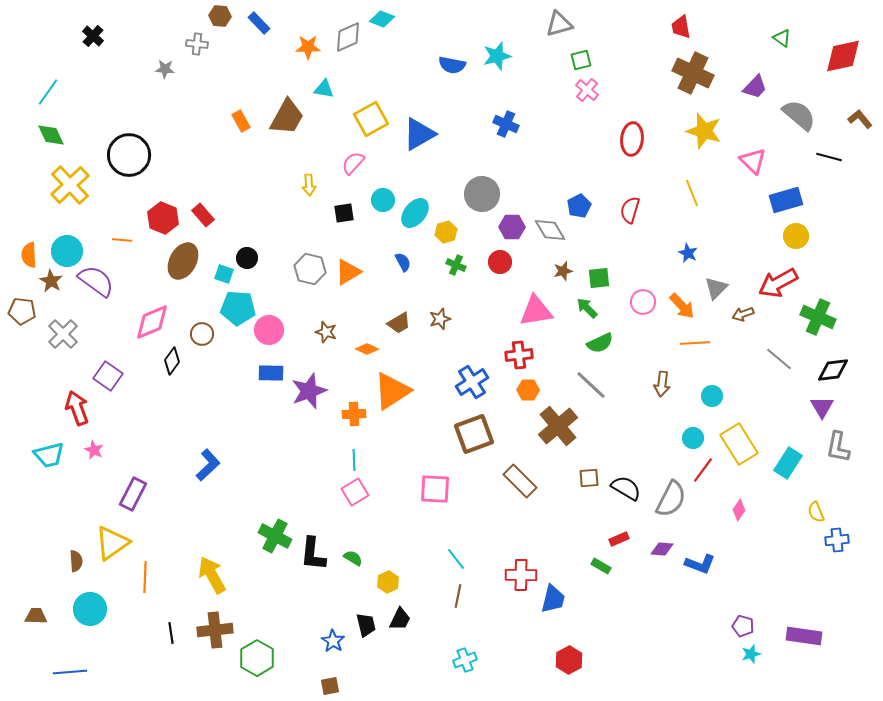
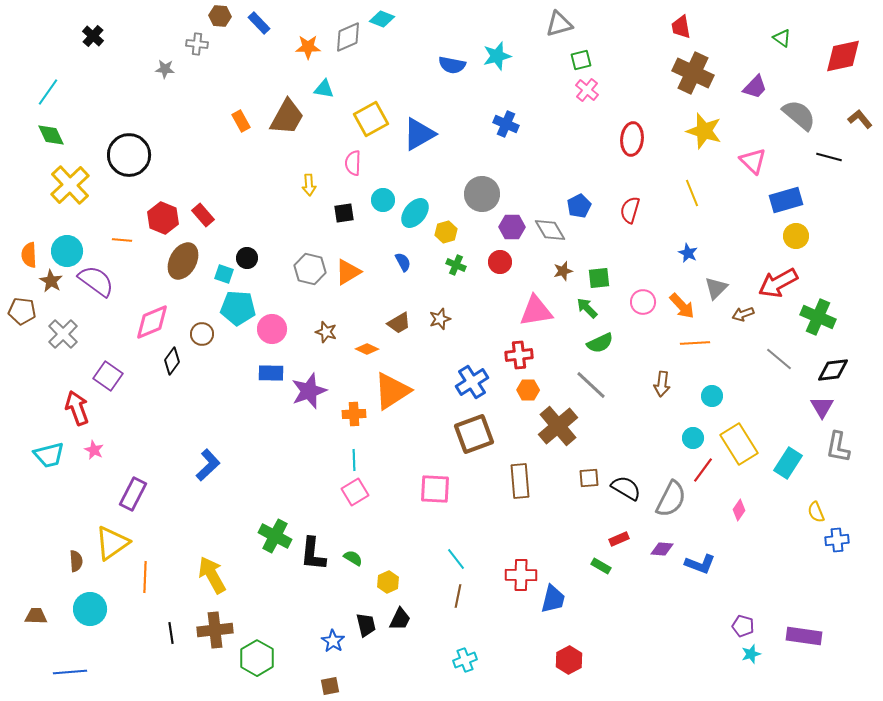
pink semicircle at (353, 163): rotated 40 degrees counterclockwise
pink circle at (269, 330): moved 3 px right, 1 px up
brown rectangle at (520, 481): rotated 40 degrees clockwise
